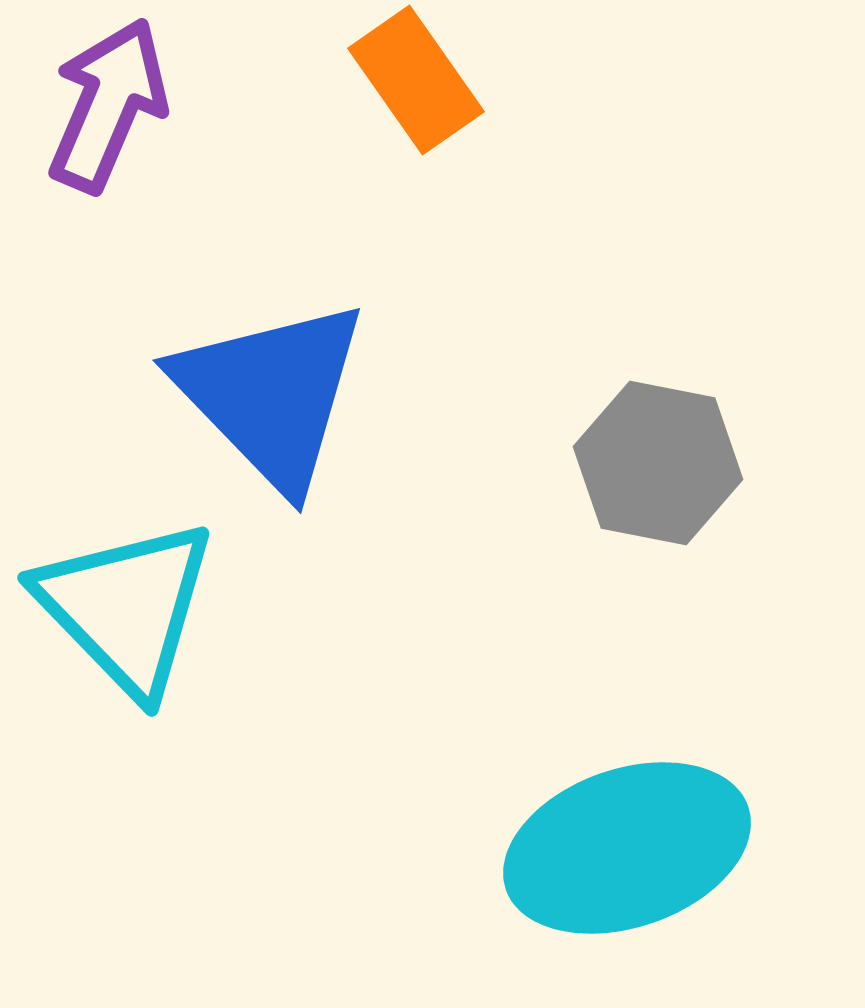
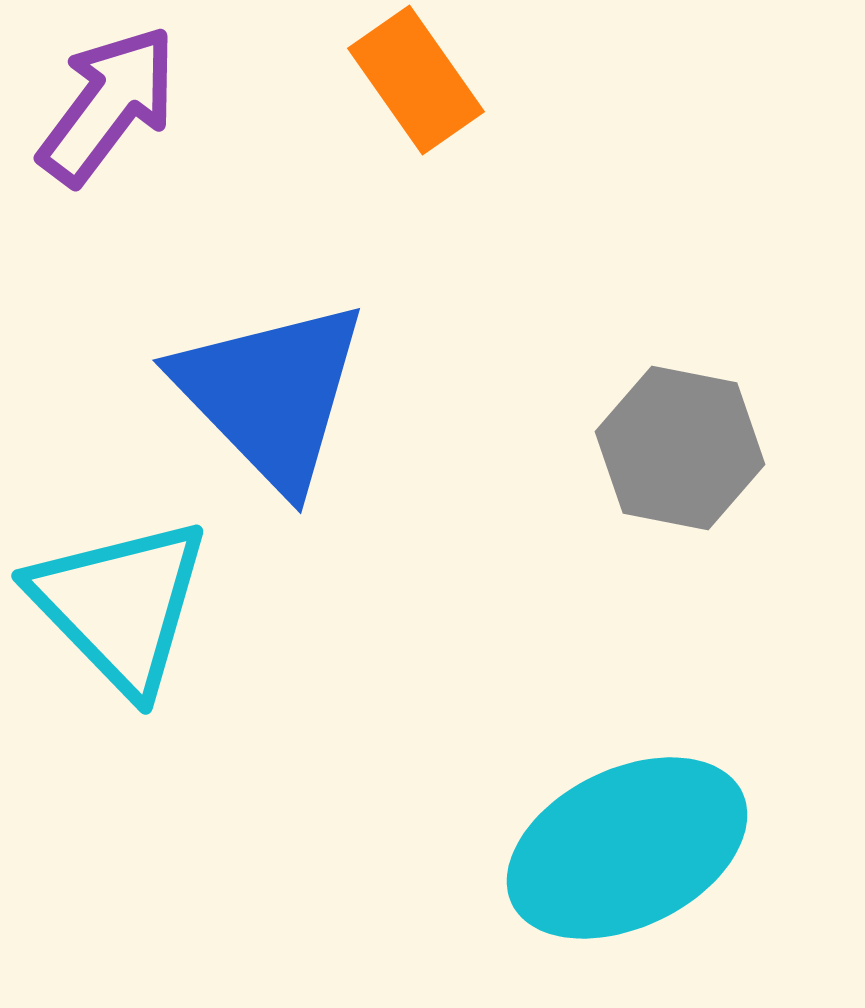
purple arrow: rotated 14 degrees clockwise
gray hexagon: moved 22 px right, 15 px up
cyan triangle: moved 6 px left, 2 px up
cyan ellipse: rotated 7 degrees counterclockwise
